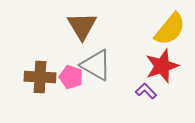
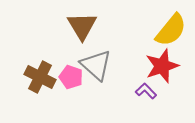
yellow semicircle: moved 1 px right, 1 px down
gray triangle: rotated 12 degrees clockwise
brown cross: rotated 24 degrees clockwise
